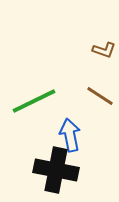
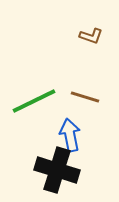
brown L-shape: moved 13 px left, 14 px up
brown line: moved 15 px left, 1 px down; rotated 16 degrees counterclockwise
black cross: moved 1 px right; rotated 6 degrees clockwise
